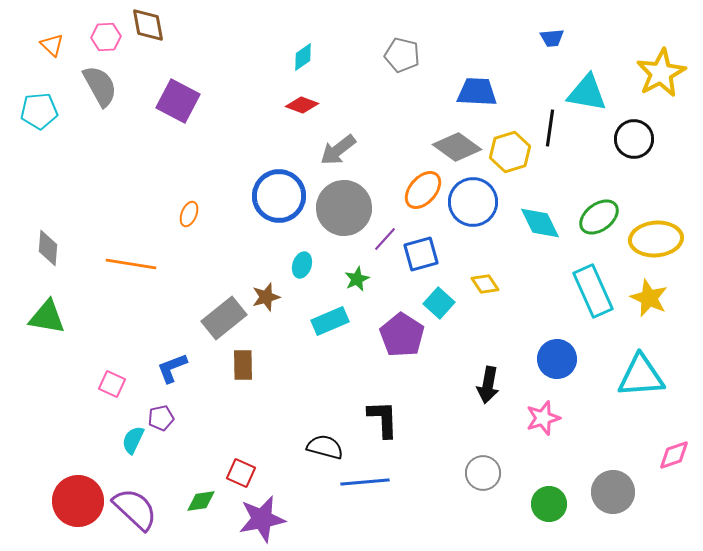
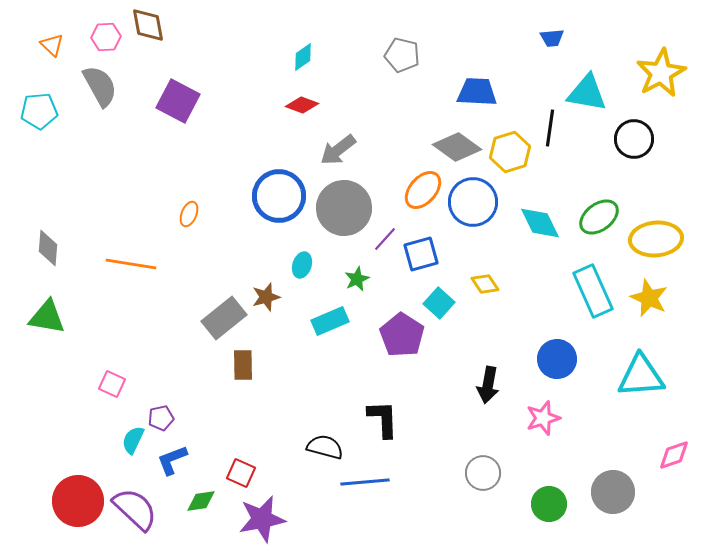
blue L-shape at (172, 368): moved 92 px down
